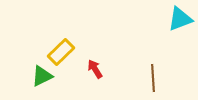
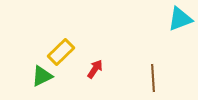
red arrow: rotated 66 degrees clockwise
